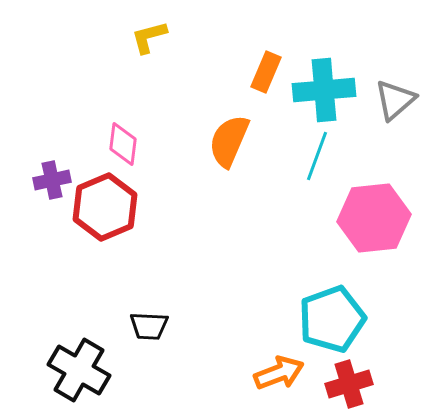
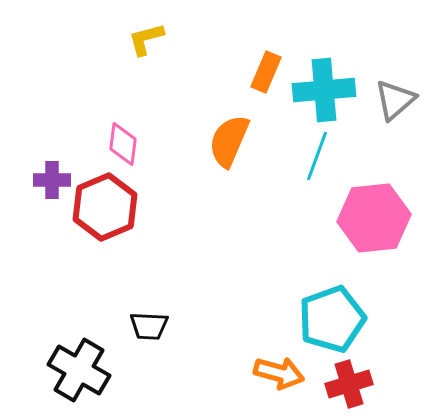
yellow L-shape: moved 3 px left, 2 px down
purple cross: rotated 12 degrees clockwise
orange arrow: rotated 36 degrees clockwise
